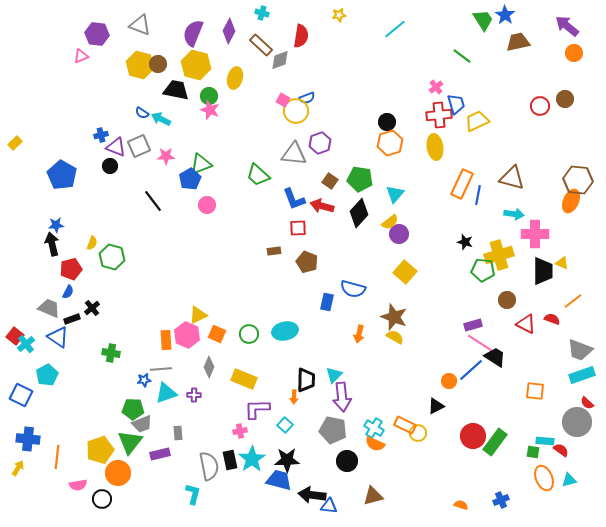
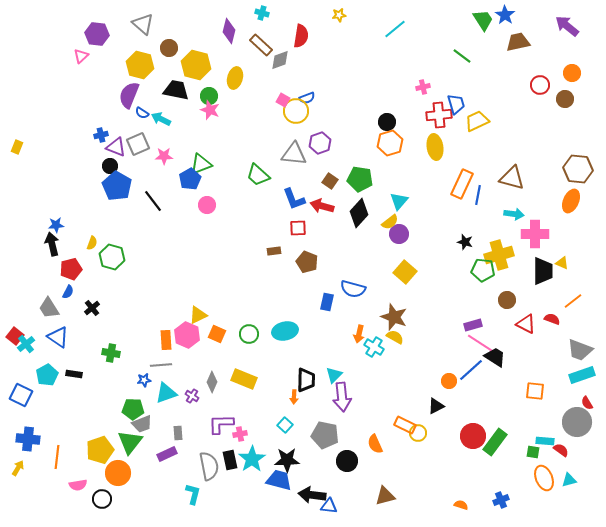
gray triangle at (140, 25): moved 3 px right, 1 px up; rotated 20 degrees clockwise
purple diamond at (229, 31): rotated 15 degrees counterclockwise
purple semicircle at (193, 33): moved 64 px left, 62 px down
orange circle at (574, 53): moved 2 px left, 20 px down
pink triangle at (81, 56): rotated 21 degrees counterclockwise
brown circle at (158, 64): moved 11 px right, 16 px up
pink cross at (436, 87): moved 13 px left; rotated 24 degrees clockwise
red circle at (540, 106): moved 21 px up
yellow rectangle at (15, 143): moved 2 px right, 4 px down; rotated 24 degrees counterclockwise
gray square at (139, 146): moved 1 px left, 2 px up
pink star at (166, 156): moved 2 px left
blue pentagon at (62, 175): moved 55 px right, 11 px down
brown hexagon at (578, 180): moved 11 px up
cyan triangle at (395, 194): moved 4 px right, 7 px down
gray trapezoid at (49, 308): rotated 145 degrees counterclockwise
black rectangle at (72, 319): moved 2 px right, 55 px down; rotated 28 degrees clockwise
gray diamond at (209, 367): moved 3 px right, 15 px down
gray line at (161, 369): moved 4 px up
purple cross at (194, 395): moved 2 px left, 1 px down; rotated 32 degrees clockwise
red semicircle at (587, 403): rotated 16 degrees clockwise
purple L-shape at (257, 409): moved 36 px left, 15 px down
cyan cross at (374, 428): moved 81 px up
gray pentagon at (333, 430): moved 8 px left, 5 px down
pink cross at (240, 431): moved 3 px down
orange semicircle at (375, 444): rotated 42 degrees clockwise
purple rectangle at (160, 454): moved 7 px right; rotated 12 degrees counterclockwise
brown triangle at (373, 496): moved 12 px right
